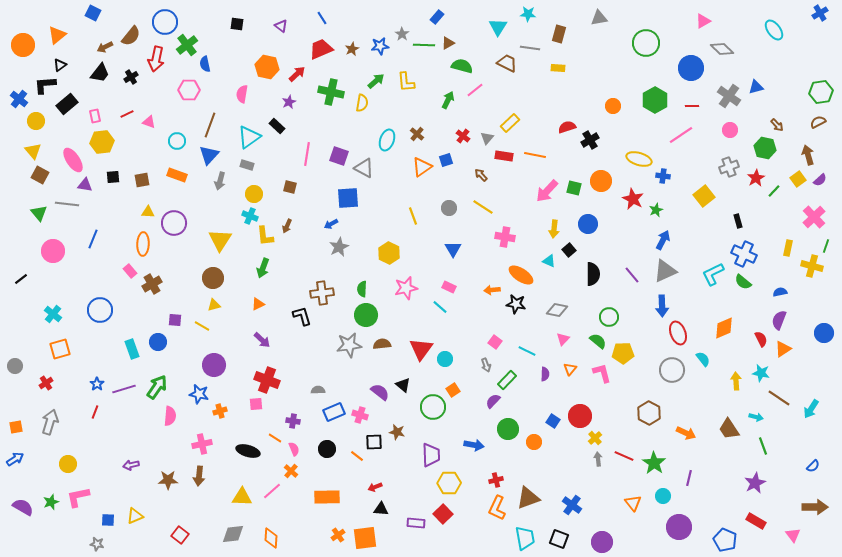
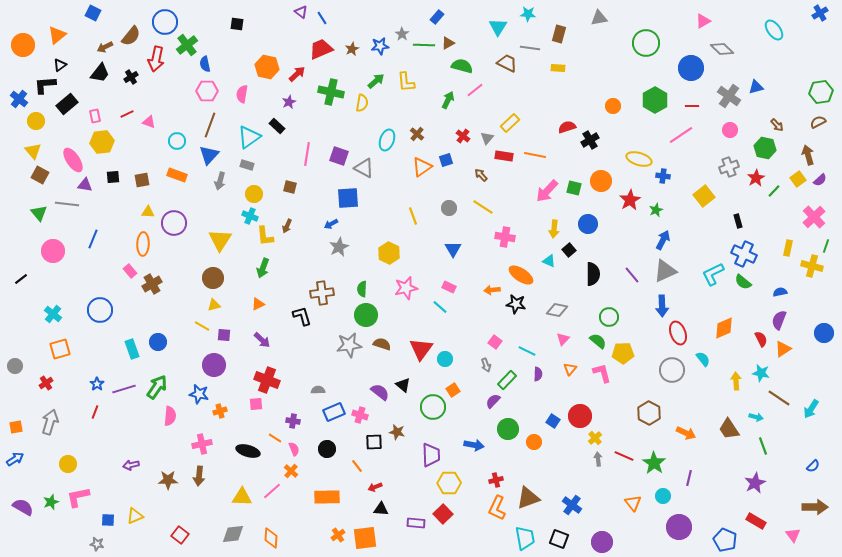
purple triangle at (281, 26): moved 20 px right, 14 px up
pink hexagon at (189, 90): moved 18 px right, 1 px down
red star at (633, 199): moved 3 px left, 1 px down; rotated 15 degrees clockwise
purple square at (175, 320): moved 49 px right, 15 px down
brown semicircle at (382, 344): rotated 24 degrees clockwise
purple semicircle at (545, 374): moved 7 px left
orange line at (357, 456): moved 10 px down; rotated 16 degrees clockwise
